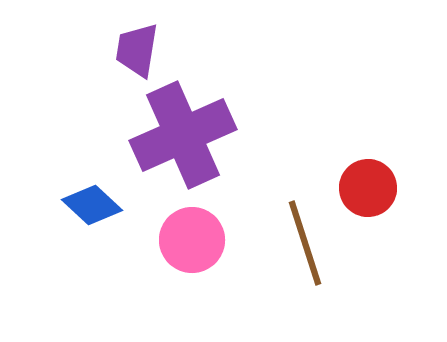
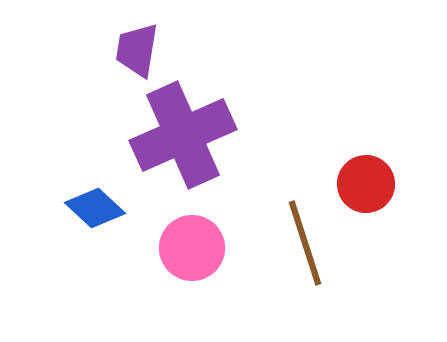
red circle: moved 2 px left, 4 px up
blue diamond: moved 3 px right, 3 px down
pink circle: moved 8 px down
